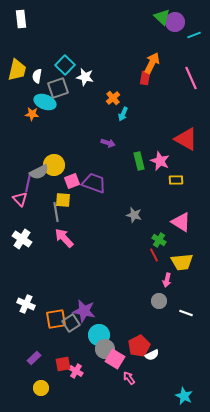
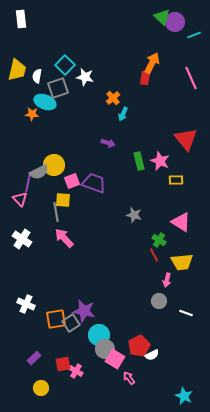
red triangle at (186, 139): rotated 20 degrees clockwise
